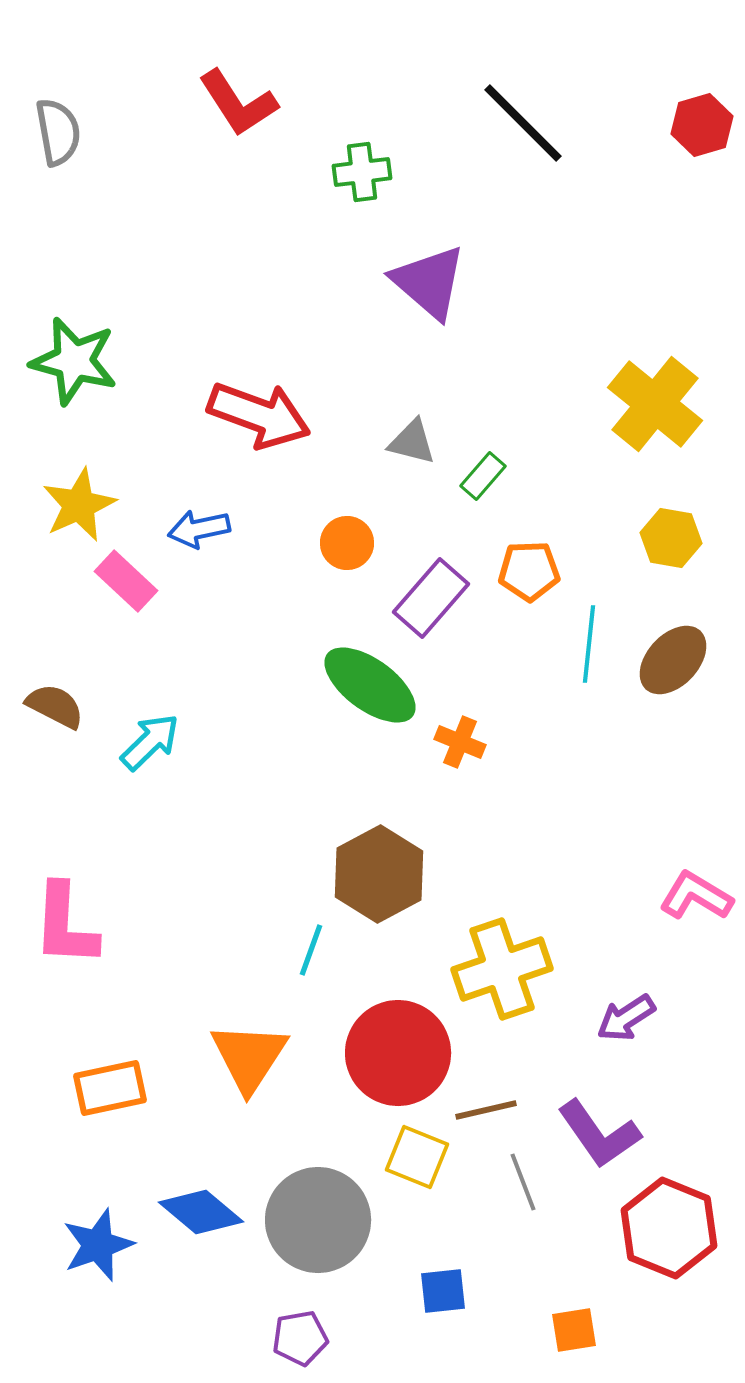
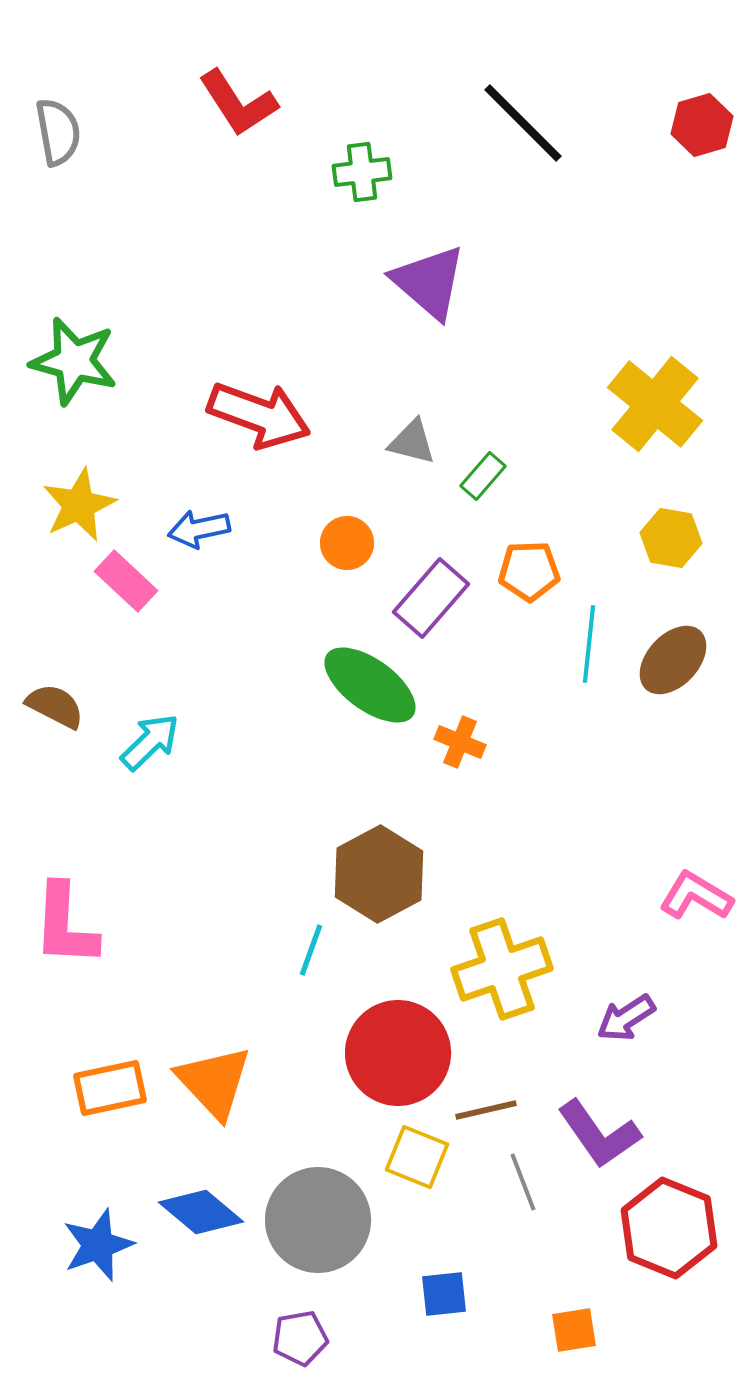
orange triangle at (249, 1057): moved 35 px left, 25 px down; rotated 16 degrees counterclockwise
blue square at (443, 1291): moved 1 px right, 3 px down
